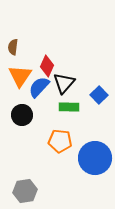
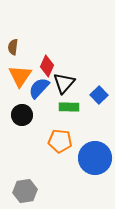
blue semicircle: moved 1 px down
